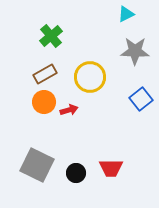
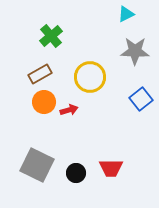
brown rectangle: moved 5 px left
